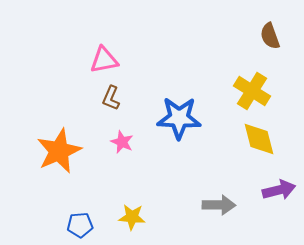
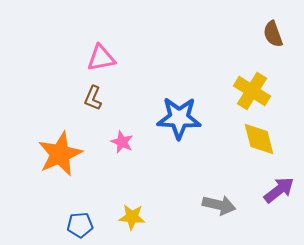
brown semicircle: moved 3 px right, 2 px up
pink triangle: moved 3 px left, 2 px up
brown L-shape: moved 18 px left
orange star: moved 1 px right, 3 px down
purple arrow: rotated 24 degrees counterclockwise
gray arrow: rotated 12 degrees clockwise
